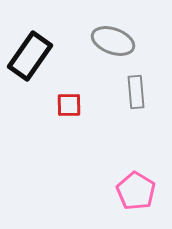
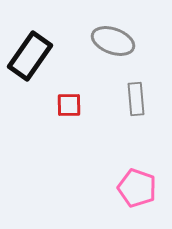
gray rectangle: moved 7 px down
pink pentagon: moved 1 px right, 3 px up; rotated 12 degrees counterclockwise
